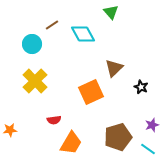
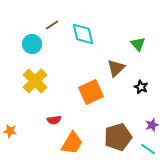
green triangle: moved 27 px right, 32 px down
cyan diamond: rotated 15 degrees clockwise
brown triangle: moved 2 px right
orange star: moved 1 px down; rotated 16 degrees clockwise
orange trapezoid: moved 1 px right
